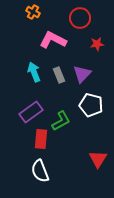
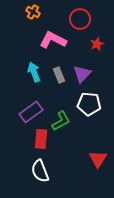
red circle: moved 1 px down
red star: rotated 16 degrees counterclockwise
white pentagon: moved 2 px left, 1 px up; rotated 10 degrees counterclockwise
